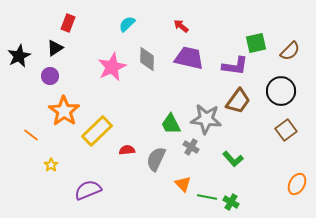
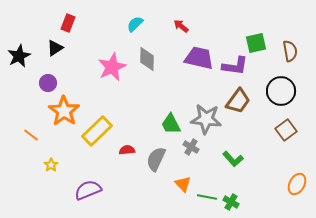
cyan semicircle: moved 8 px right
brown semicircle: rotated 55 degrees counterclockwise
purple trapezoid: moved 10 px right
purple circle: moved 2 px left, 7 px down
